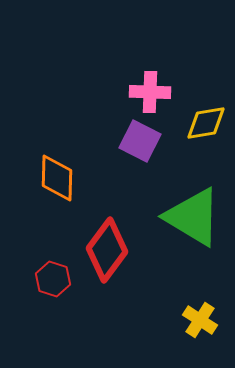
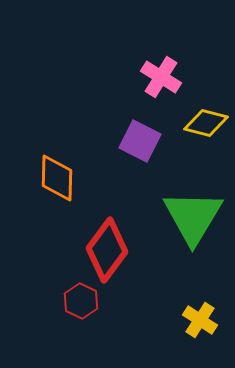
pink cross: moved 11 px right, 15 px up; rotated 30 degrees clockwise
yellow diamond: rotated 24 degrees clockwise
green triangle: rotated 30 degrees clockwise
red hexagon: moved 28 px right, 22 px down; rotated 8 degrees clockwise
